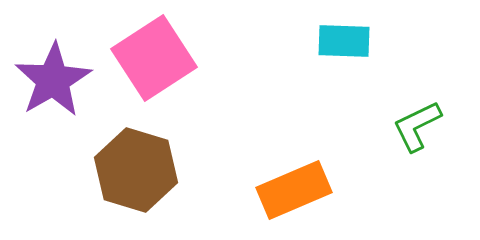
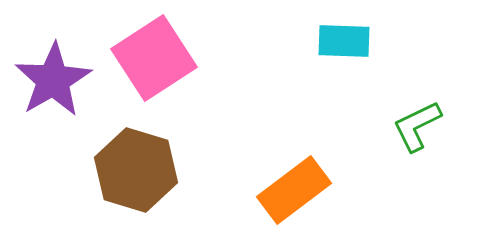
orange rectangle: rotated 14 degrees counterclockwise
